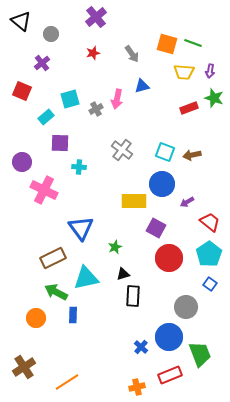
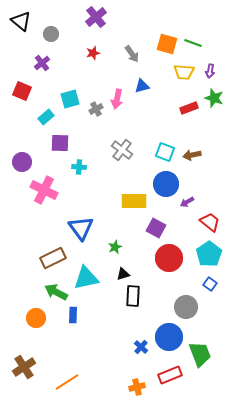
blue circle at (162, 184): moved 4 px right
